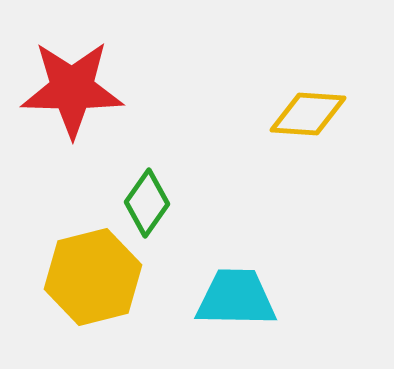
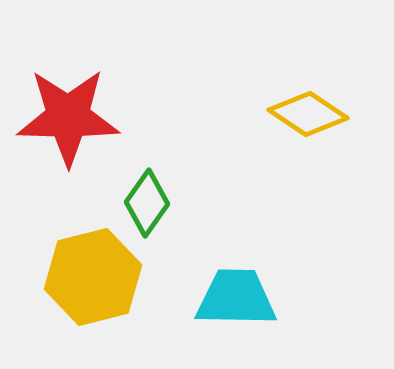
red star: moved 4 px left, 28 px down
yellow diamond: rotated 30 degrees clockwise
